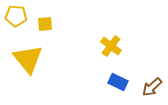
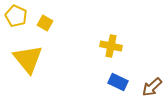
yellow pentagon: rotated 20 degrees clockwise
yellow square: moved 1 px up; rotated 35 degrees clockwise
yellow cross: rotated 25 degrees counterclockwise
